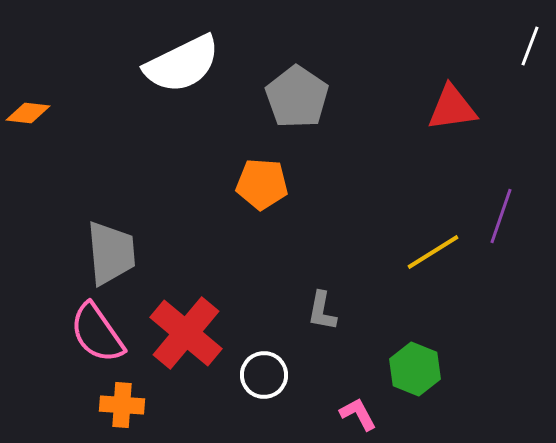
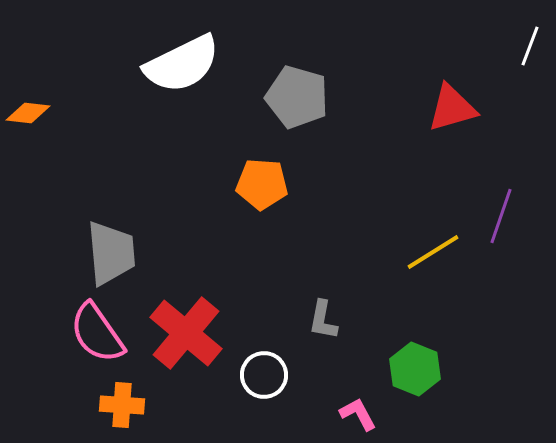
gray pentagon: rotated 18 degrees counterclockwise
red triangle: rotated 8 degrees counterclockwise
gray L-shape: moved 1 px right, 9 px down
